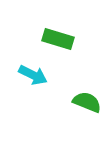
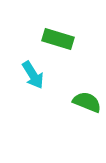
cyan arrow: rotated 32 degrees clockwise
